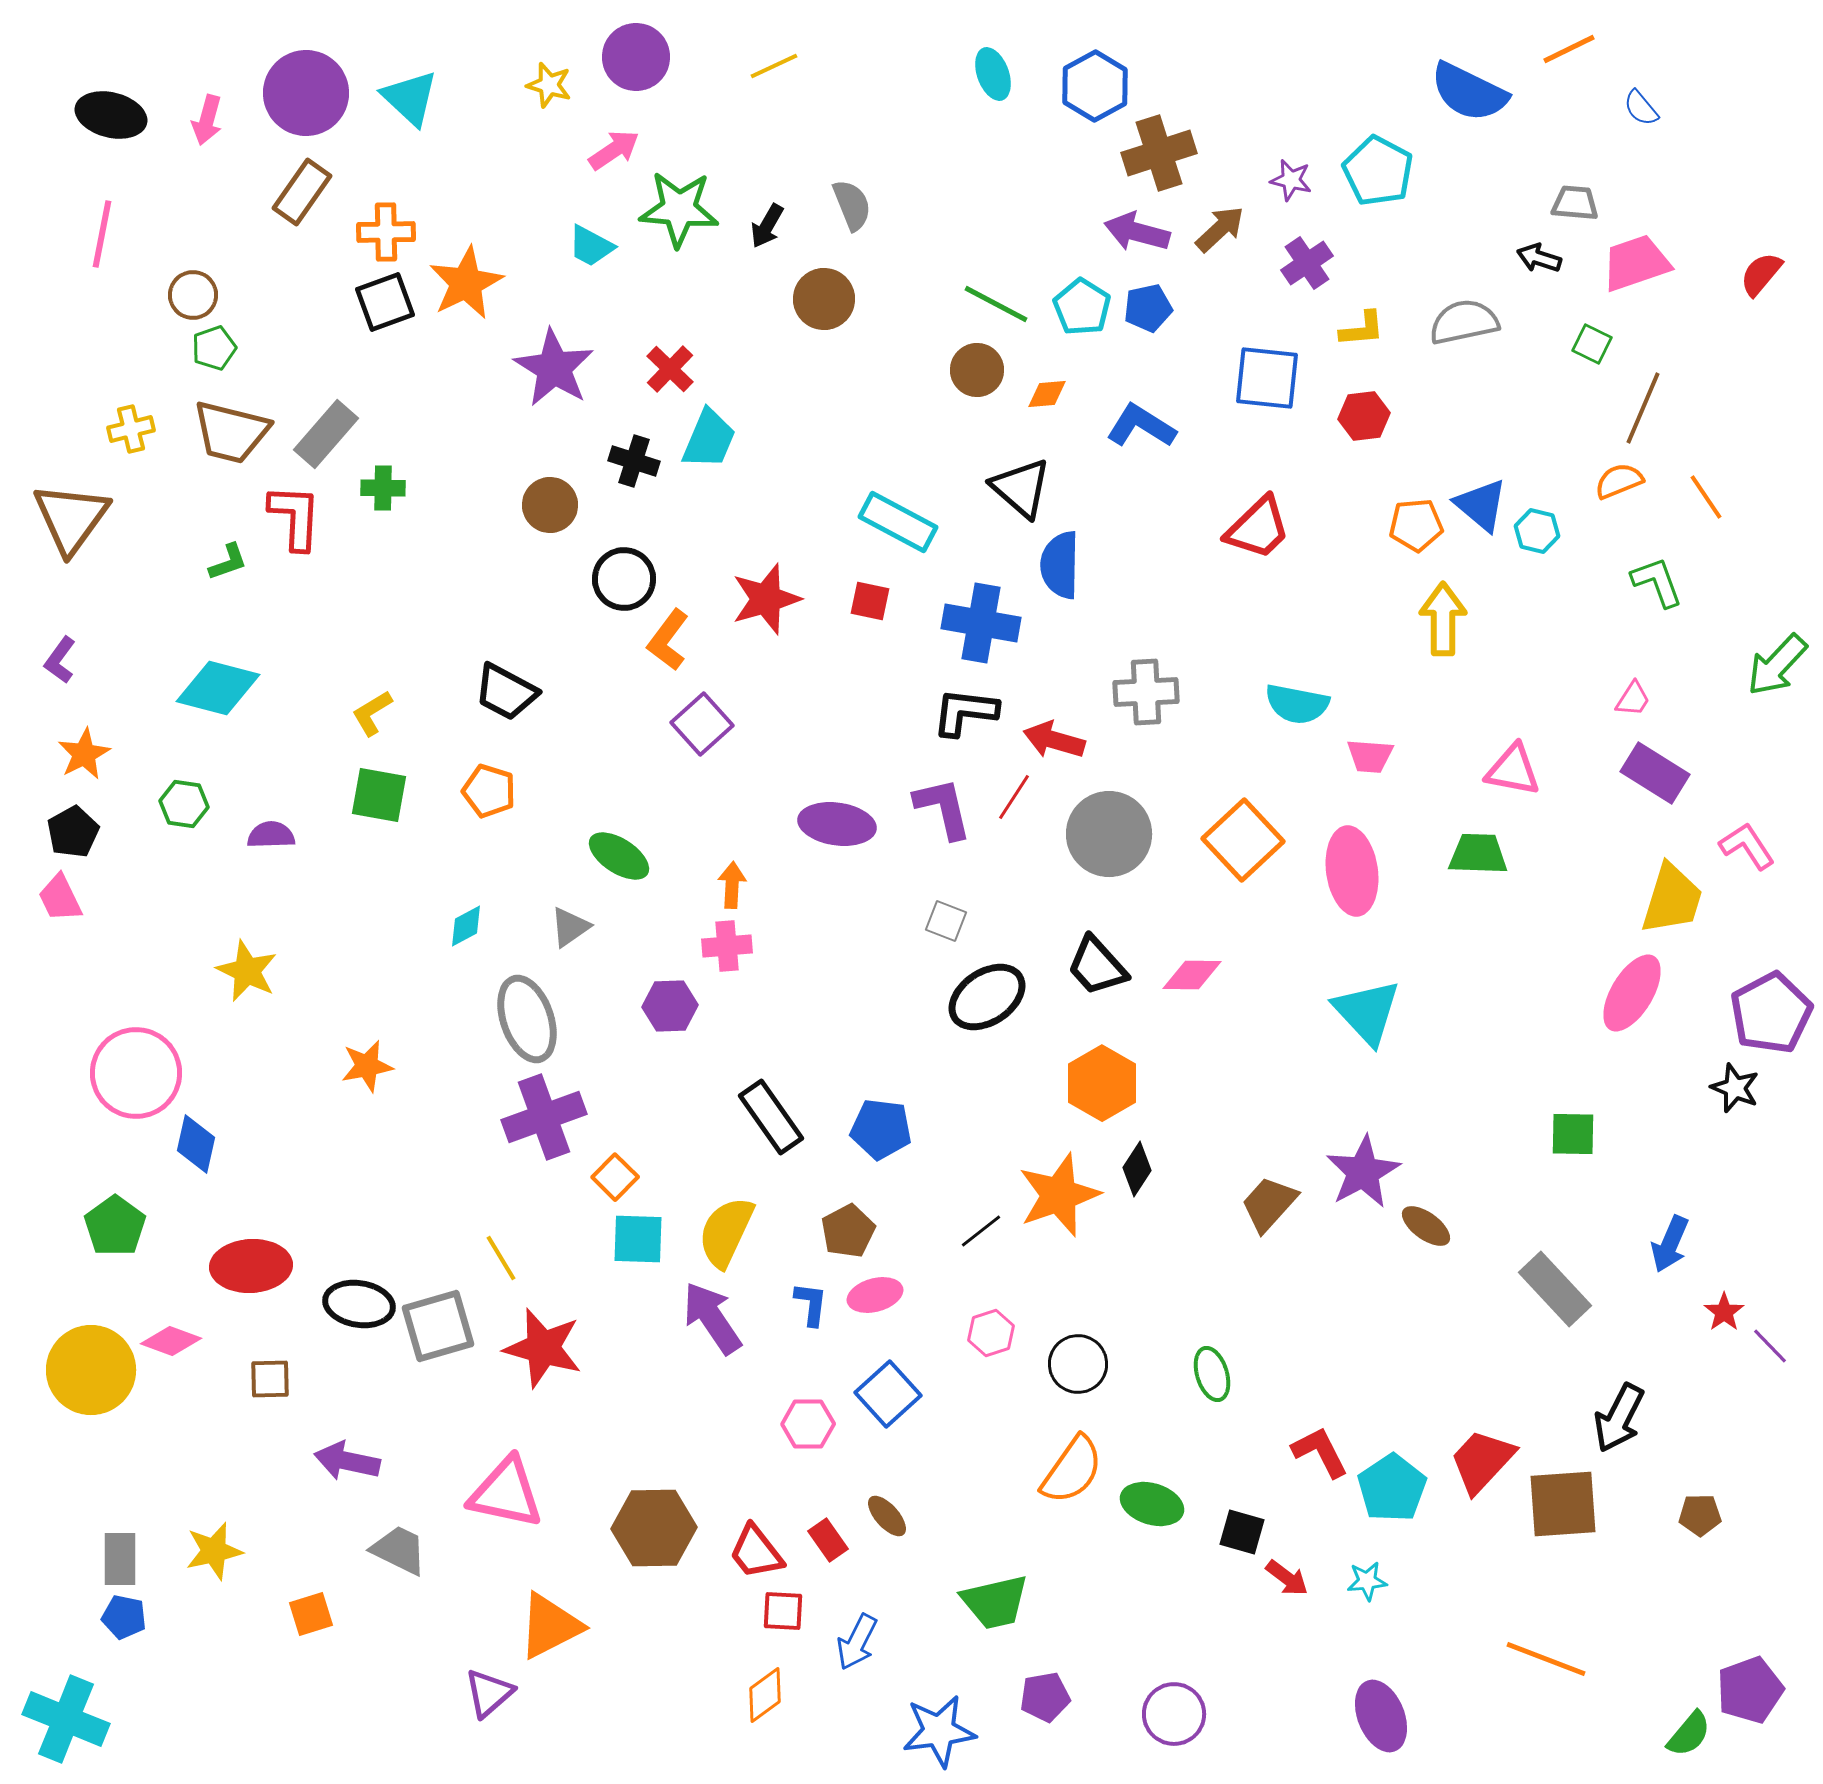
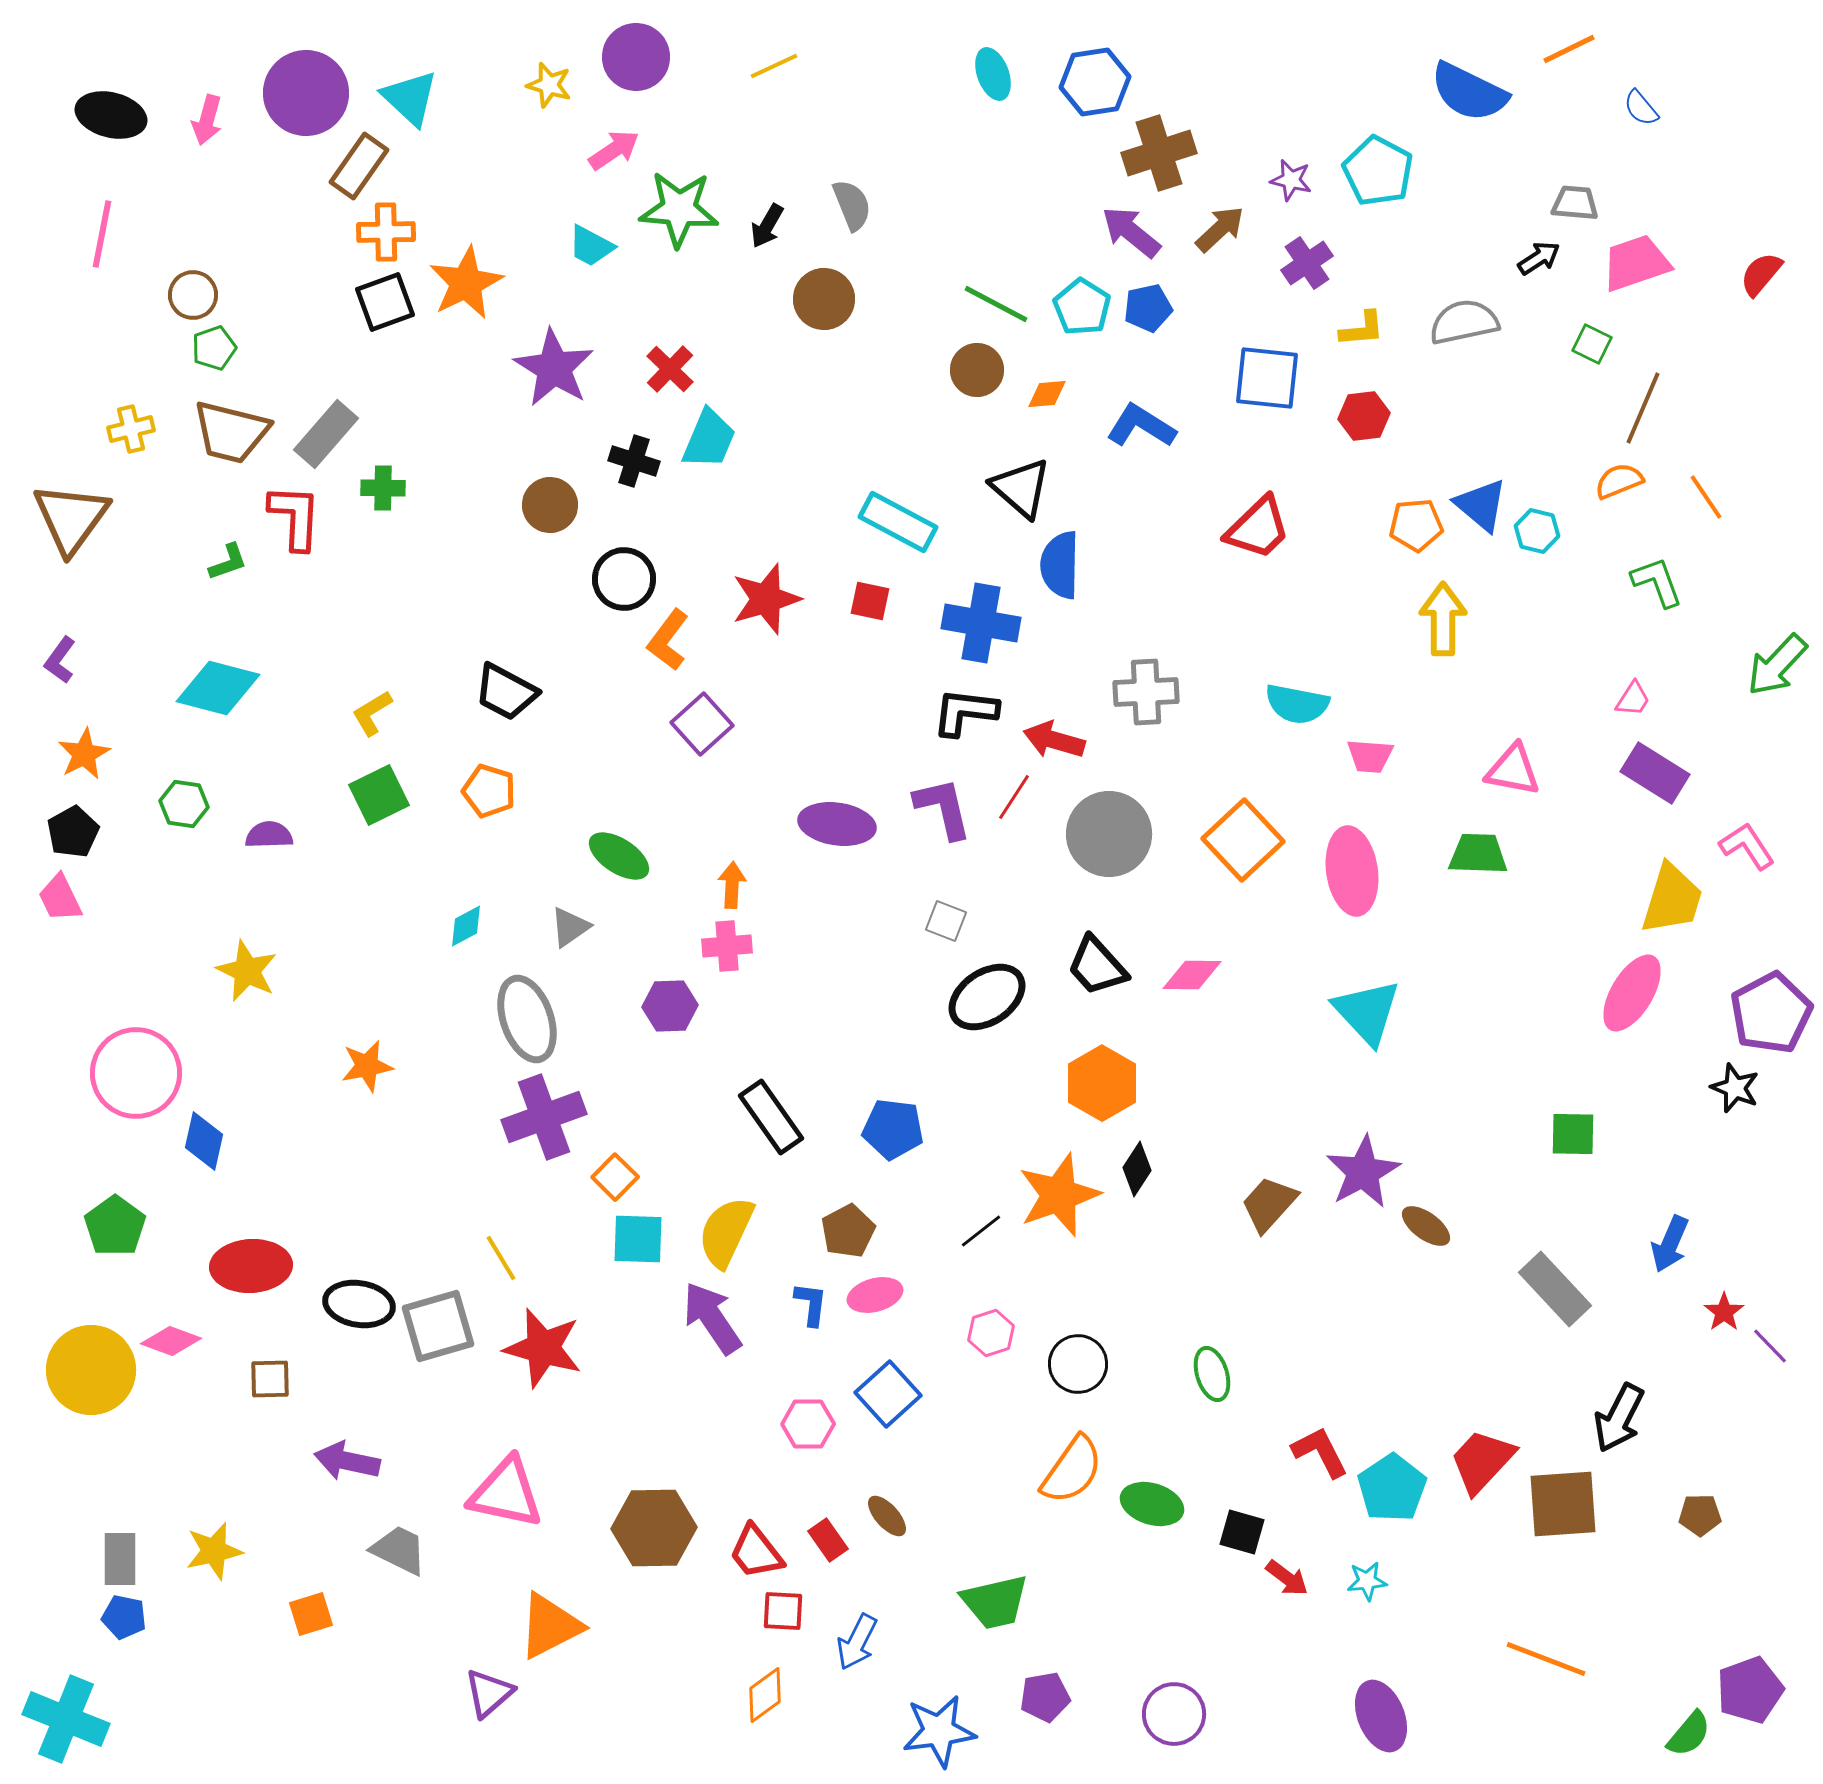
blue hexagon at (1095, 86): moved 4 px up; rotated 20 degrees clockwise
brown rectangle at (302, 192): moved 57 px right, 26 px up
purple arrow at (1137, 232): moved 6 px left; rotated 24 degrees clockwise
black arrow at (1539, 258): rotated 129 degrees clockwise
green square at (379, 795): rotated 36 degrees counterclockwise
purple semicircle at (271, 835): moved 2 px left
blue pentagon at (881, 1129): moved 12 px right
blue diamond at (196, 1144): moved 8 px right, 3 px up
